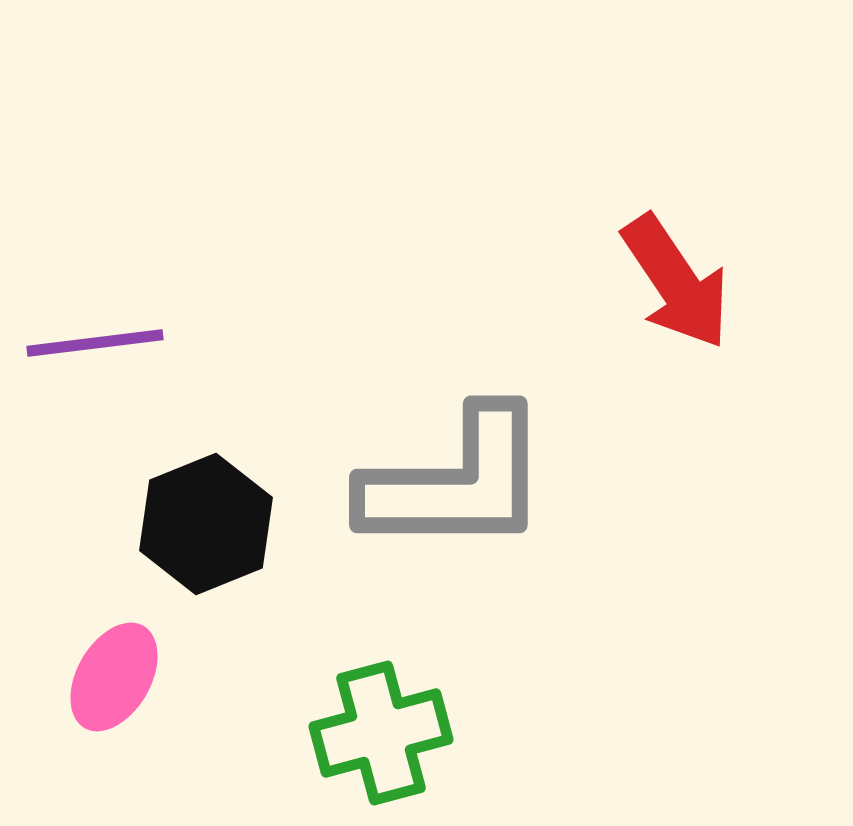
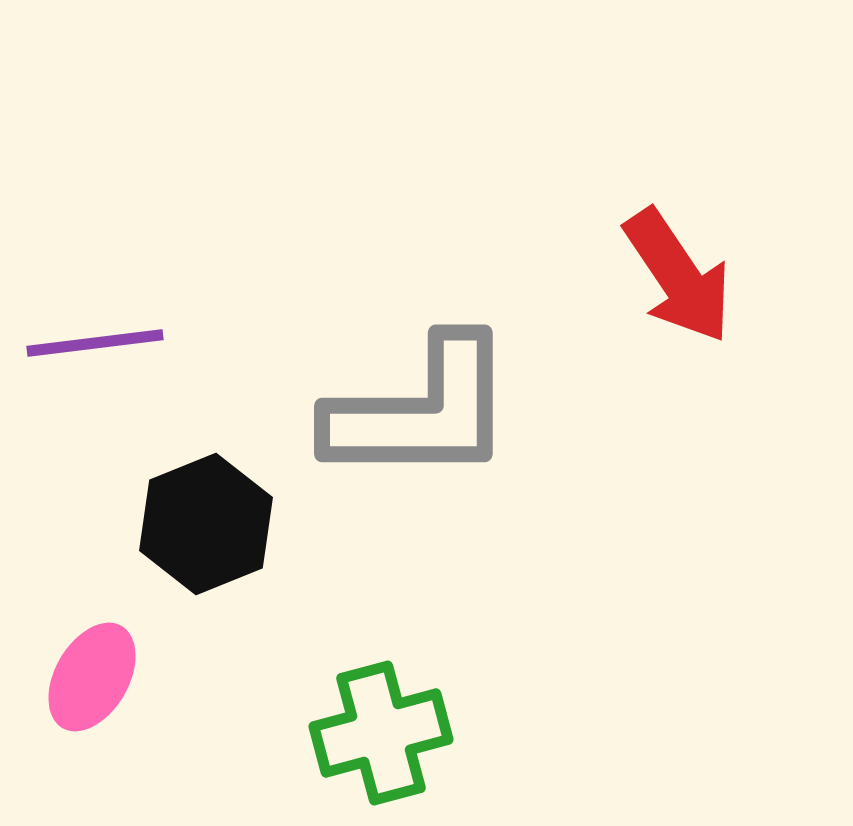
red arrow: moved 2 px right, 6 px up
gray L-shape: moved 35 px left, 71 px up
pink ellipse: moved 22 px left
